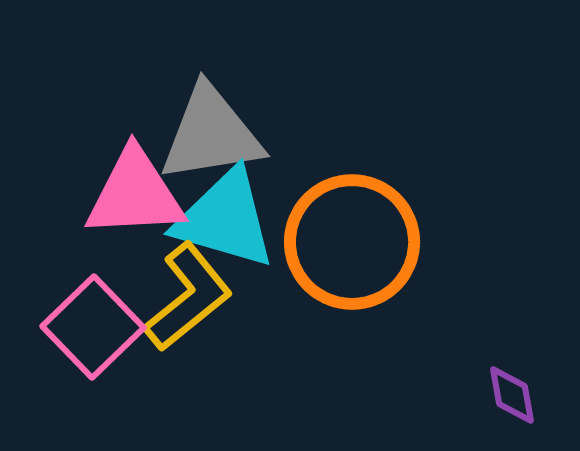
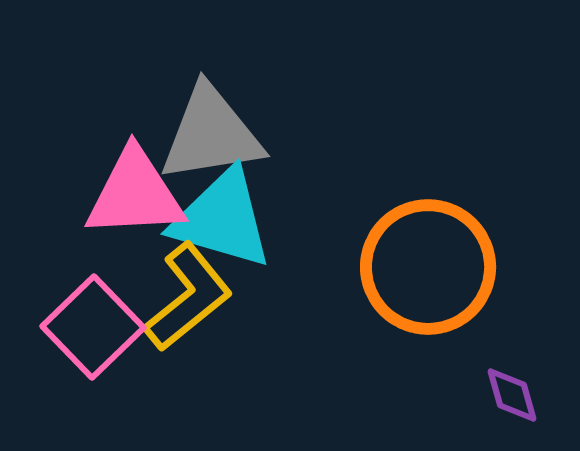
cyan triangle: moved 3 px left
orange circle: moved 76 px right, 25 px down
purple diamond: rotated 6 degrees counterclockwise
